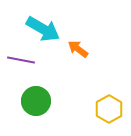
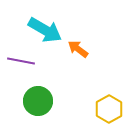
cyan arrow: moved 2 px right, 1 px down
purple line: moved 1 px down
green circle: moved 2 px right
